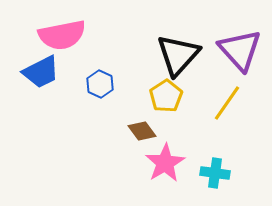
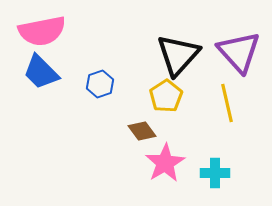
pink semicircle: moved 20 px left, 4 px up
purple triangle: moved 1 px left, 2 px down
blue trapezoid: rotated 72 degrees clockwise
blue hexagon: rotated 16 degrees clockwise
yellow line: rotated 48 degrees counterclockwise
cyan cross: rotated 8 degrees counterclockwise
